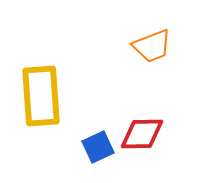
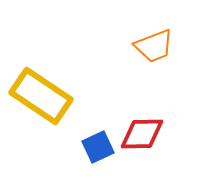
orange trapezoid: moved 2 px right
yellow rectangle: rotated 52 degrees counterclockwise
